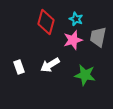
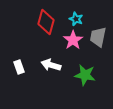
pink star: rotated 18 degrees counterclockwise
white arrow: moved 1 px right; rotated 48 degrees clockwise
